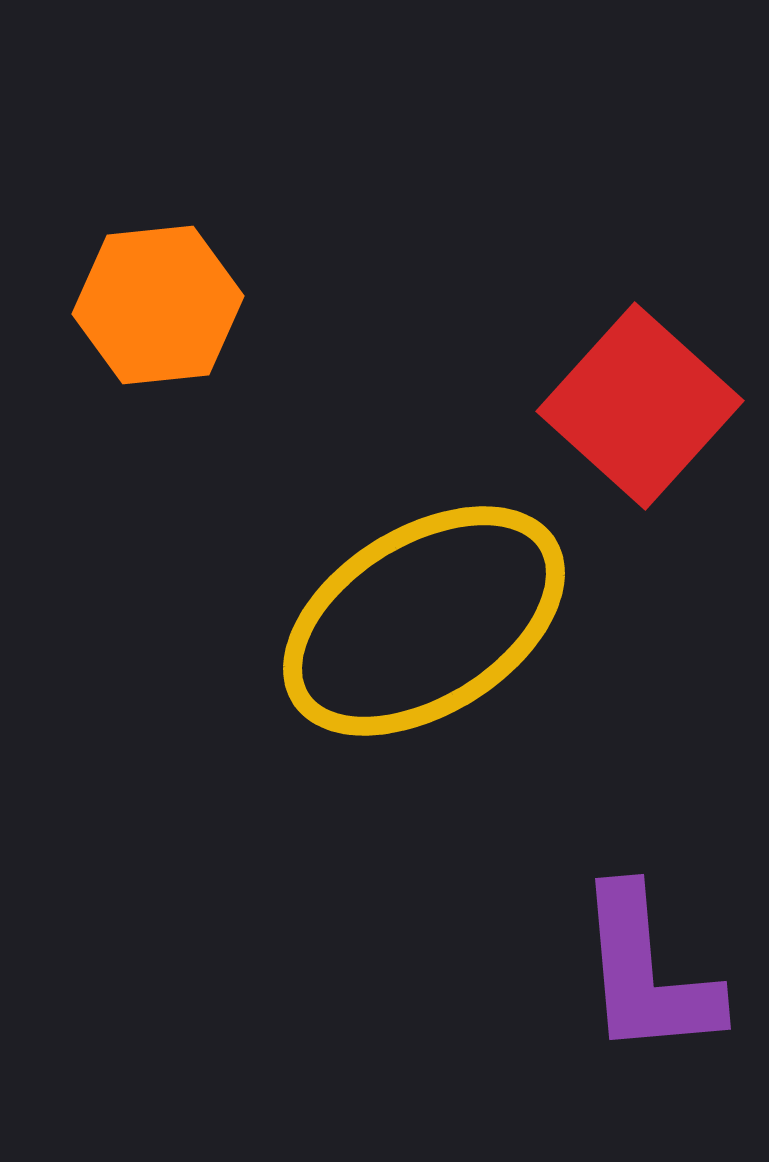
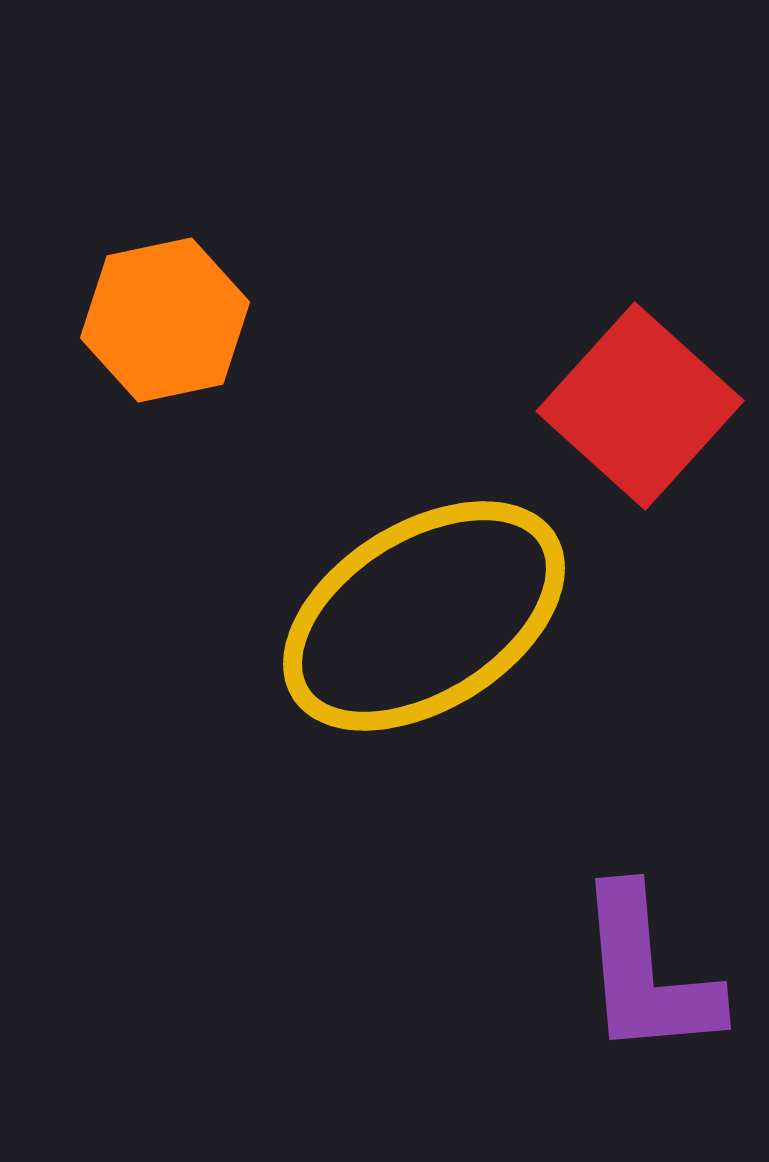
orange hexagon: moved 7 px right, 15 px down; rotated 6 degrees counterclockwise
yellow ellipse: moved 5 px up
